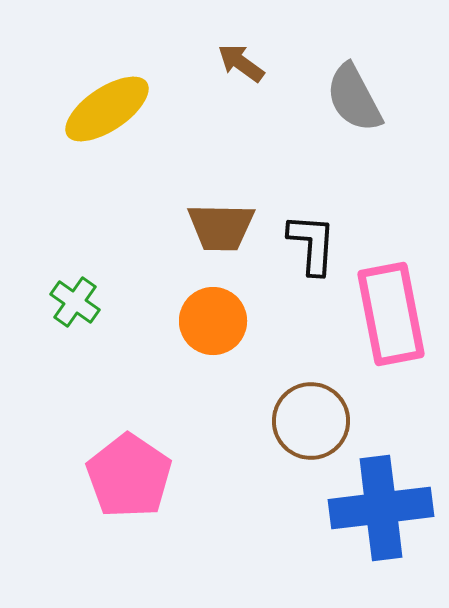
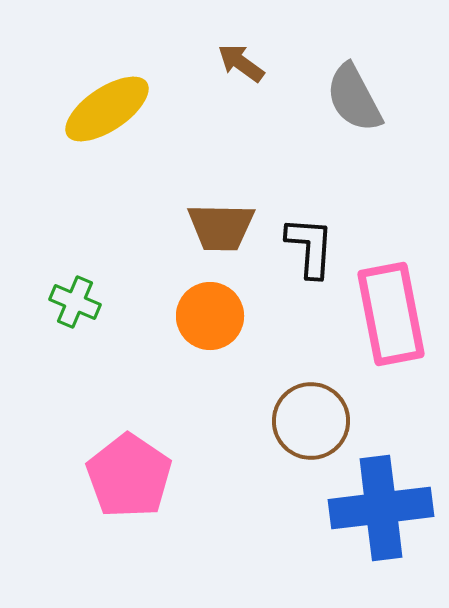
black L-shape: moved 2 px left, 3 px down
green cross: rotated 12 degrees counterclockwise
orange circle: moved 3 px left, 5 px up
